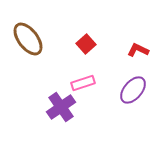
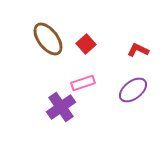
brown ellipse: moved 20 px right
purple ellipse: rotated 12 degrees clockwise
